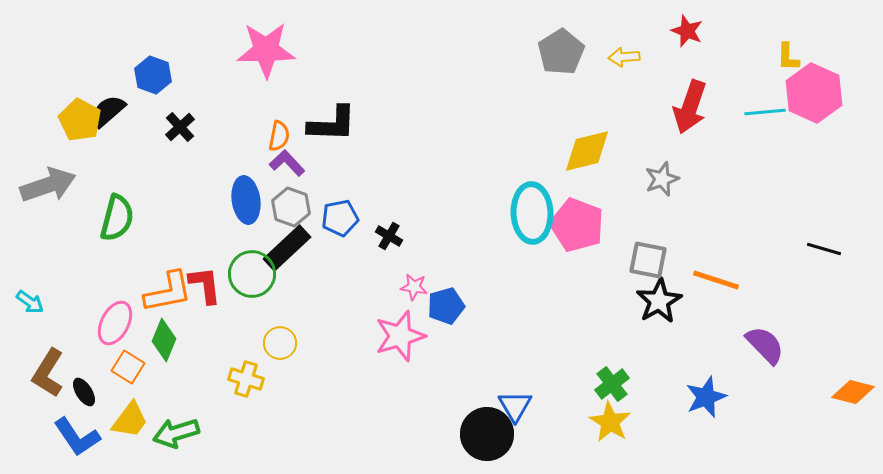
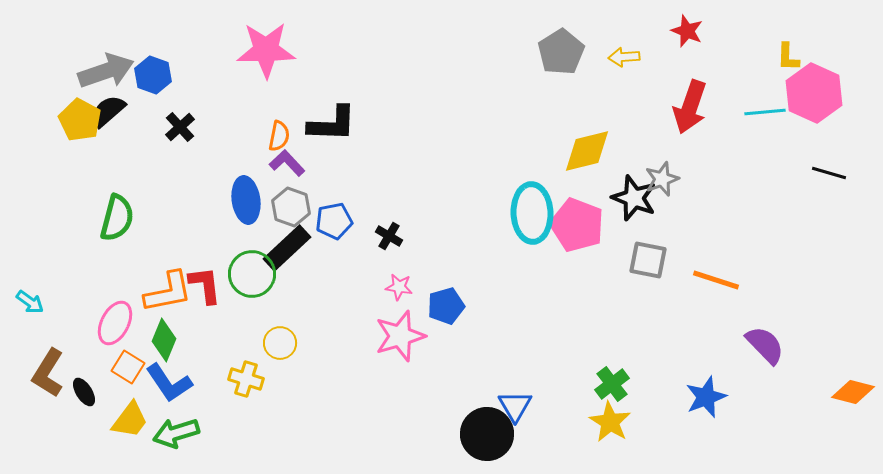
gray arrow at (48, 185): moved 58 px right, 114 px up
blue pentagon at (340, 218): moved 6 px left, 3 px down
black line at (824, 249): moved 5 px right, 76 px up
pink star at (414, 287): moved 15 px left
black star at (659, 301): moved 25 px left, 103 px up; rotated 21 degrees counterclockwise
blue L-shape at (77, 437): moved 92 px right, 54 px up
